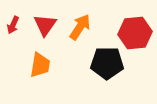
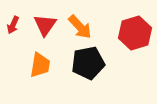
orange arrow: rotated 104 degrees clockwise
red hexagon: rotated 12 degrees counterclockwise
black pentagon: moved 19 px left; rotated 12 degrees counterclockwise
